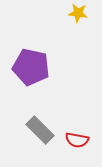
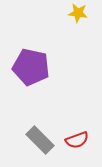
gray rectangle: moved 10 px down
red semicircle: rotated 30 degrees counterclockwise
